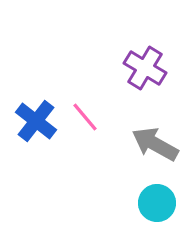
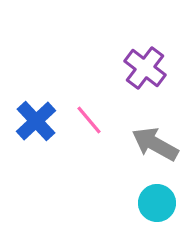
purple cross: rotated 6 degrees clockwise
pink line: moved 4 px right, 3 px down
blue cross: rotated 9 degrees clockwise
